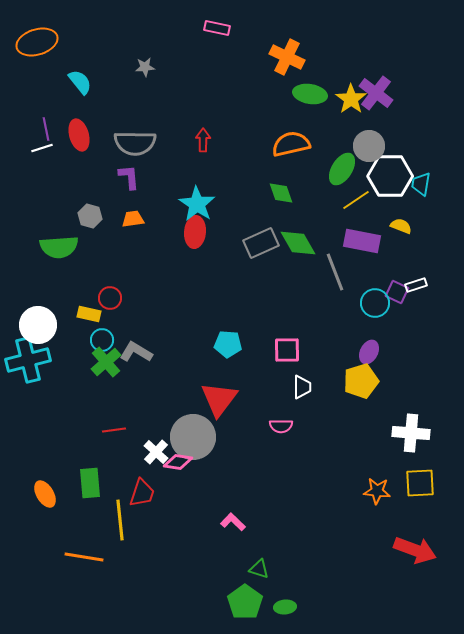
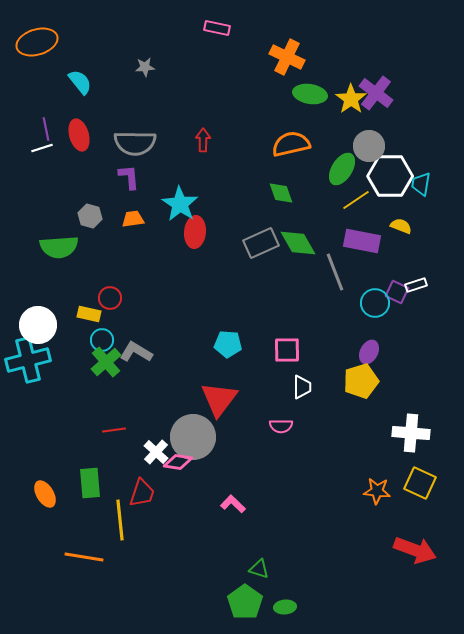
cyan star at (197, 204): moved 17 px left
yellow square at (420, 483): rotated 28 degrees clockwise
pink L-shape at (233, 522): moved 18 px up
